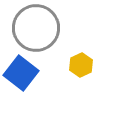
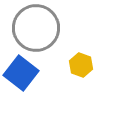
yellow hexagon: rotated 15 degrees counterclockwise
